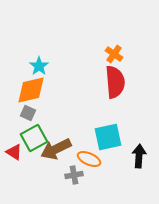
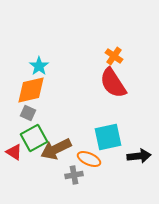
orange cross: moved 2 px down
red semicircle: moved 2 px left, 1 px down; rotated 152 degrees clockwise
black arrow: rotated 80 degrees clockwise
